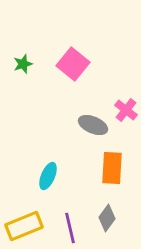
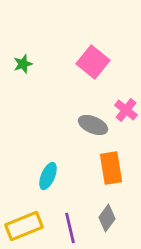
pink square: moved 20 px right, 2 px up
orange rectangle: moved 1 px left; rotated 12 degrees counterclockwise
